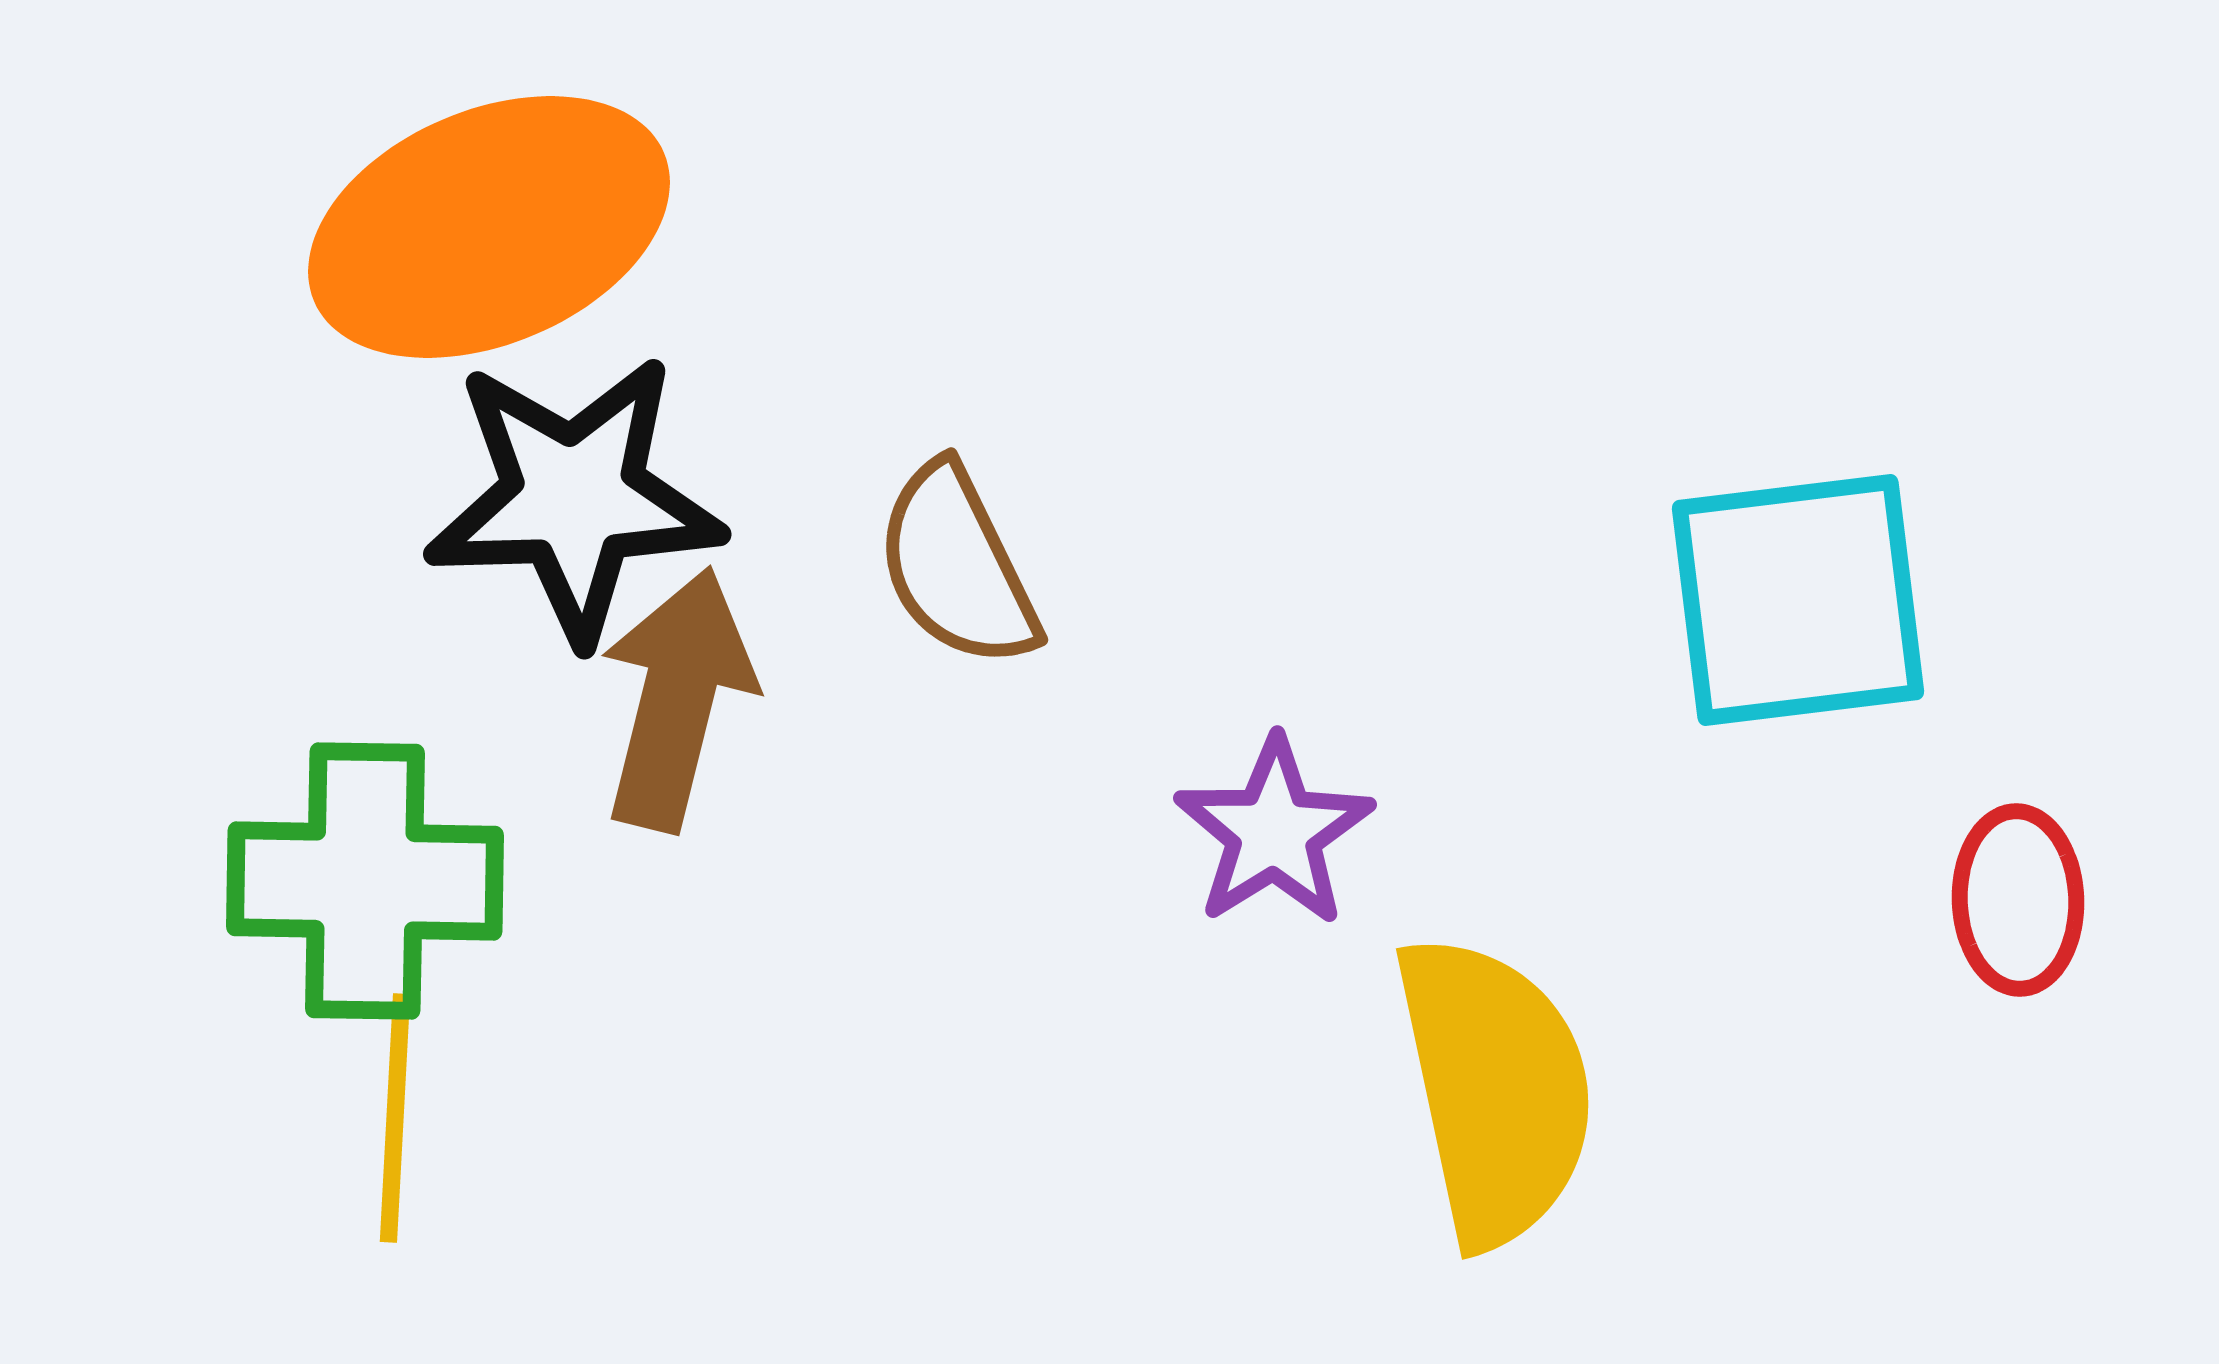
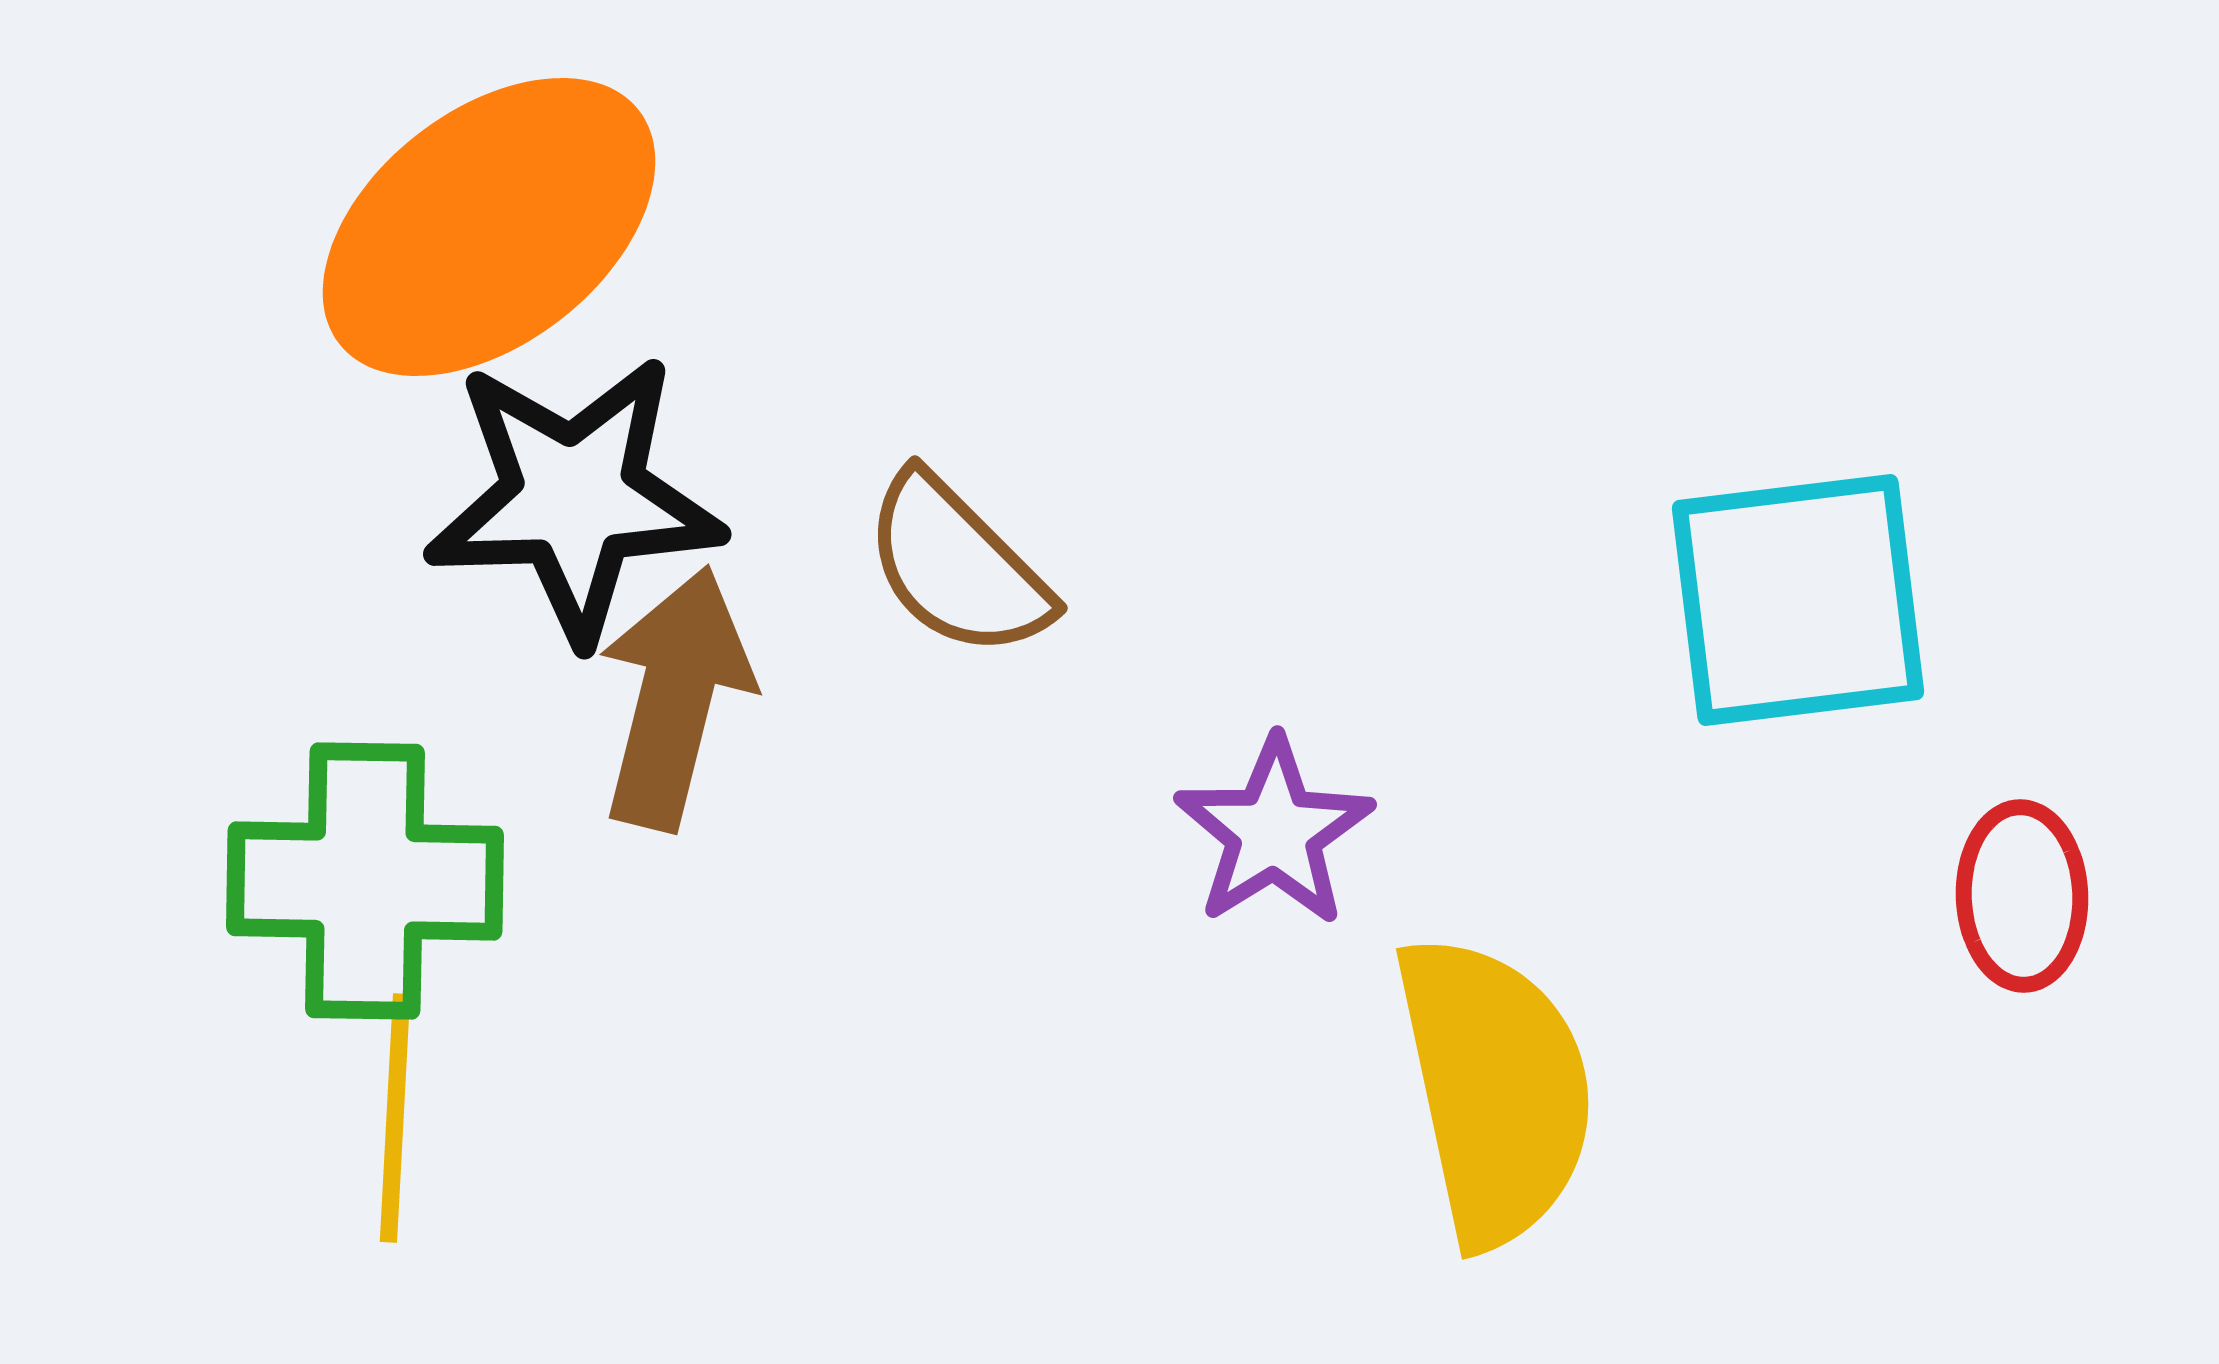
orange ellipse: rotated 15 degrees counterclockwise
brown semicircle: rotated 19 degrees counterclockwise
brown arrow: moved 2 px left, 1 px up
red ellipse: moved 4 px right, 4 px up
